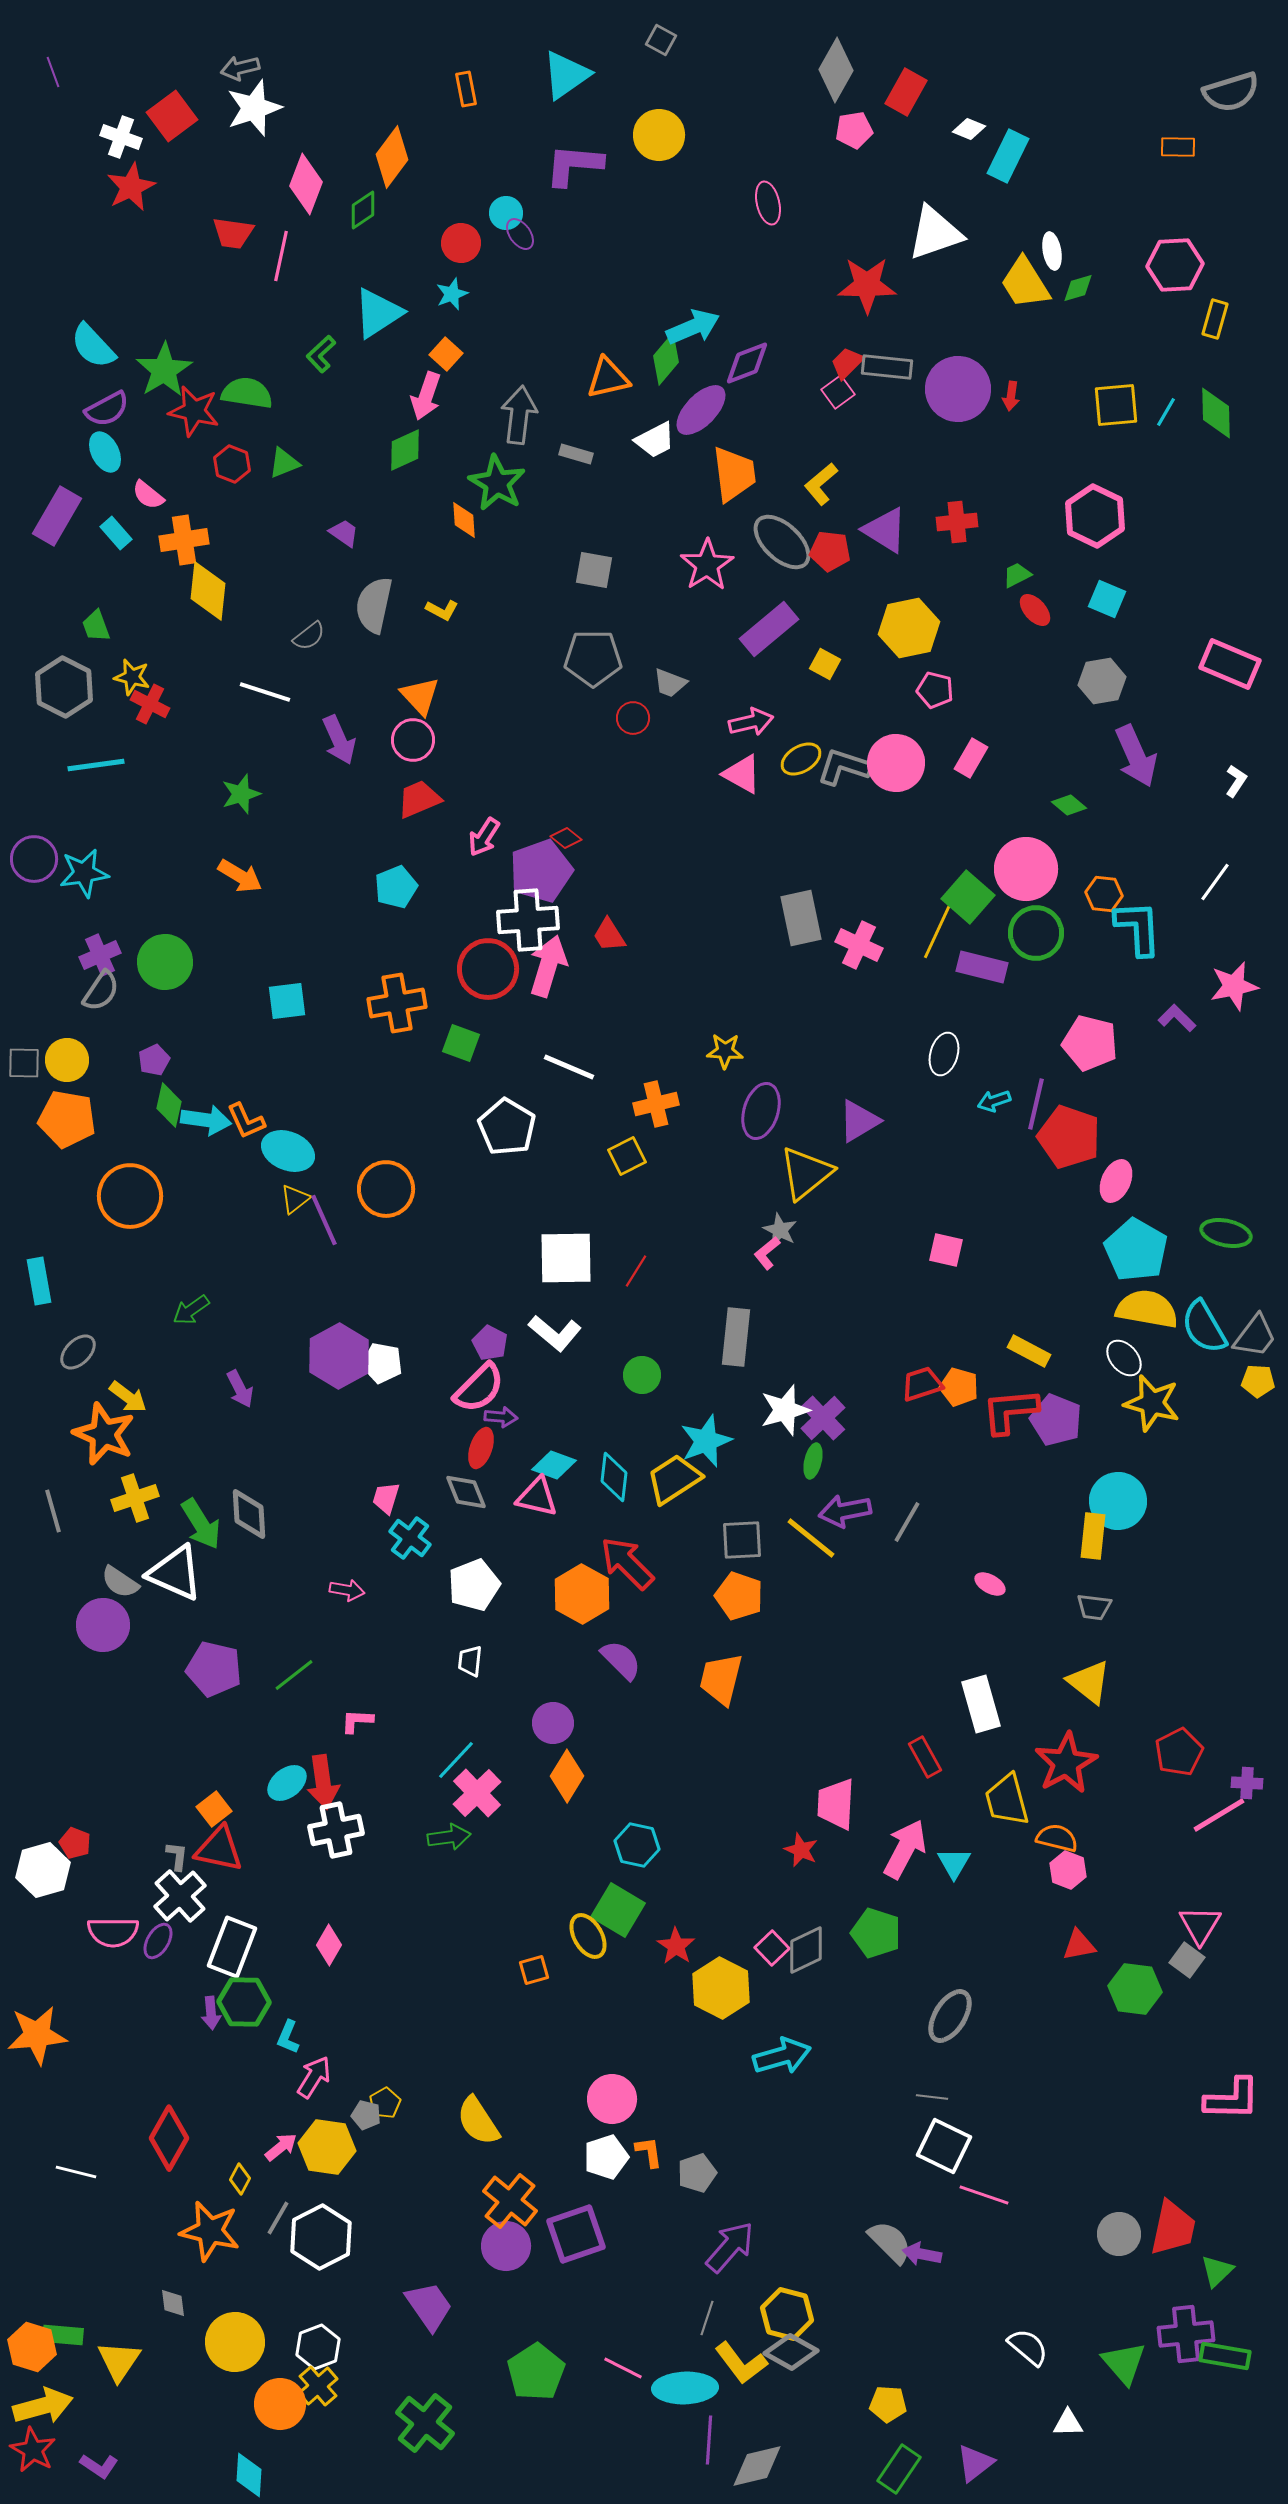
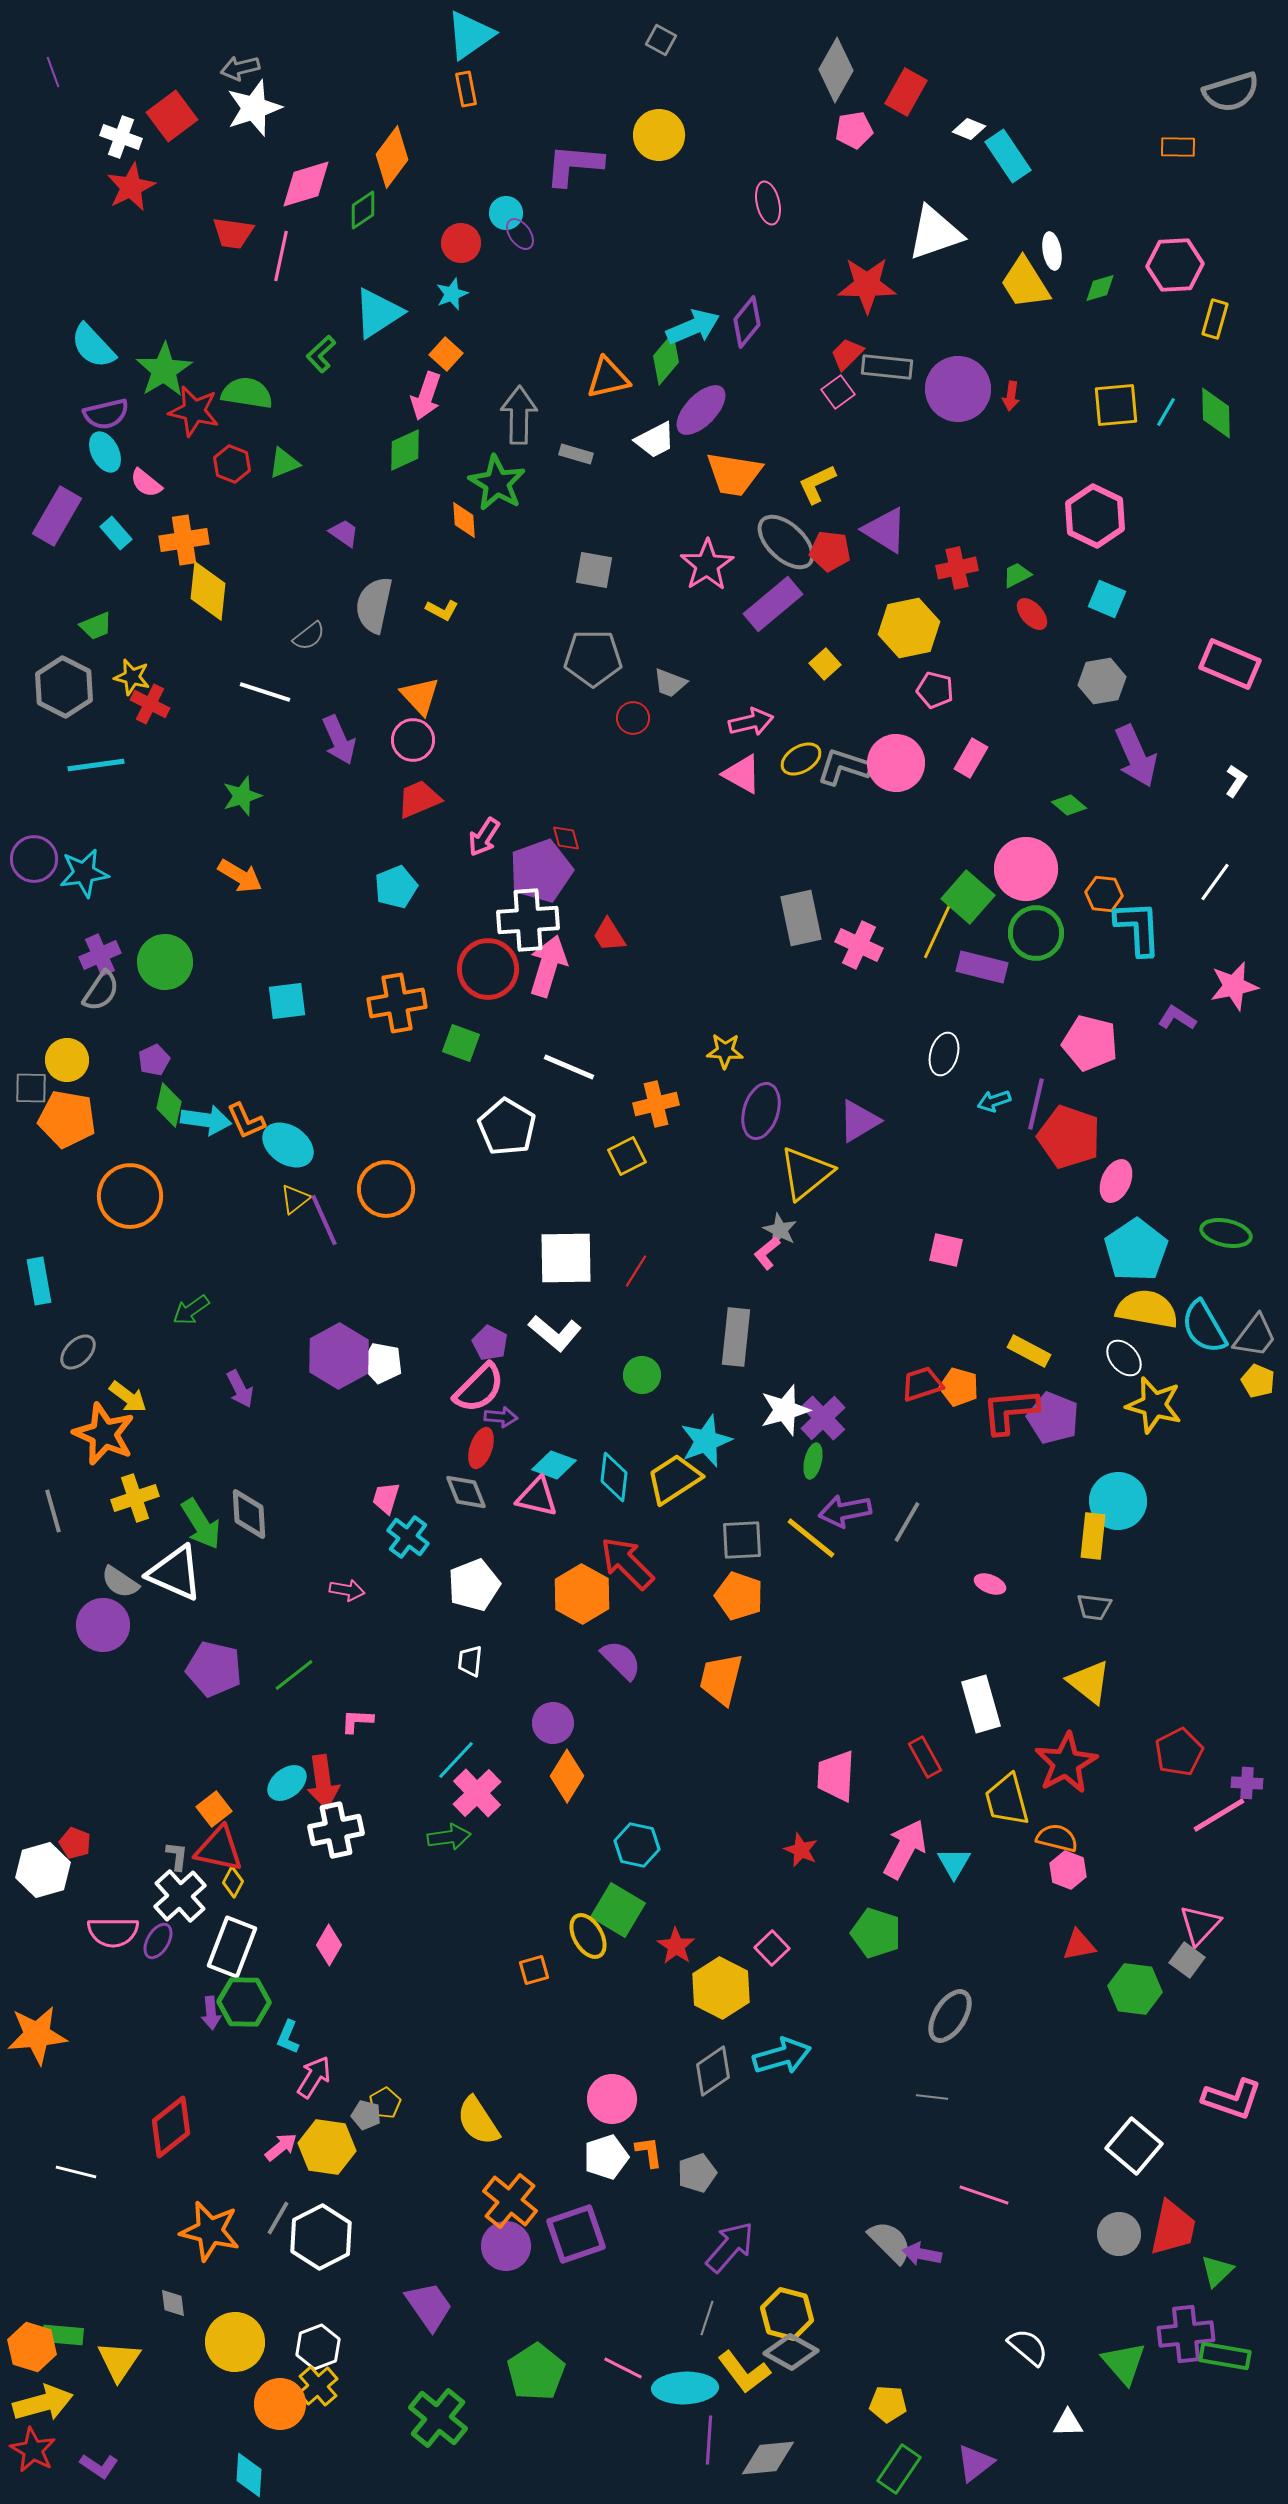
cyan triangle at (566, 75): moved 96 px left, 40 px up
cyan rectangle at (1008, 156): rotated 60 degrees counterclockwise
pink diamond at (306, 184): rotated 52 degrees clockwise
green diamond at (1078, 288): moved 22 px right
purple diamond at (747, 363): moved 41 px up; rotated 30 degrees counterclockwise
red trapezoid at (847, 363): moved 9 px up
purple semicircle at (107, 409): moved 1 px left, 5 px down; rotated 15 degrees clockwise
gray arrow at (519, 415): rotated 6 degrees counterclockwise
orange trapezoid at (734, 474): rotated 106 degrees clockwise
yellow L-shape at (821, 484): moved 4 px left; rotated 15 degrees clockwise
pink semicircle at (148, 495): moved 2 px left, 12 px up
red cross at (957, 522): moved 46 px down; rotated 6 degrees counterclockwise
gray ellipse at (782, 542): moved 4 px right
red ellipse at (1035, 610): moved 3 px left, 4 px down
green trapezoid at (96, 626): rotated 92 degrees counterclockwise
purple rectangle at (769, 629): moved 4 px right, 25 px up
yellow square at (825, 664): rotated 20 degrees clockwise
green star at (241, 794): moved 1 px right, 2 px down
red diamond at (566, 838): rotated 36 degrees clockwise
purple L-shape at (1177, 1018): rotated 12 degrees counterclockwise
gray square at (24, 1063): moved 7 px right, 25 px down
cyan ellipse at (288, 1151): moved 6 px up; rotated 12 degrees clockwise
cyan pentagon at (1136, 1250): rotated 8 degrees clockwise
yellow pentagon at (1258, 1381): rotated 20 degrees clockwise
yellow star at (1152, 1403): moved 2 px right, 2 px down
purple pentagon at (1056, 1420): moved 3 px left, 2 px up
cyan cross at (410, 1538): moved 2 px left, 1 px up
pink ellipse at (990, 1584): rotated 8 degrees counterclockwise
pink trapezoid at (836, 1804): moved 28 px up
pink triangle at (1200, 1925): rotated 12 degrees clockwise
gray diamond at (806, 1950): moved 93 px left, 121 px down; rotated 9 degrees counterclockwise
pink L-shape at (1232, 2099): rotated 18 degrees clockwise
red diamond at (169, 2138): moved 2 px right, 11 px up; rotated 22 degrees clockwise
white square at (944, 2146): moved 190 px right; rotated 14 degrees clockwise
yellow diamond at (240, 2179): moved 7 px left, 297 px up
yellow L-shape at (741, 2363): moved 3 px right, 9 px down
yellow arrow at (43, 2406): moved 3 px up
green cross at (425, 2423): moved 13 px right, 5 px up
gray diamond at (757, 2466): moved 11 px right, 8 px up; rotated 8 degrees clockwise
